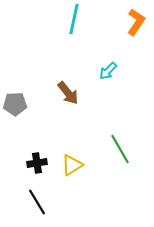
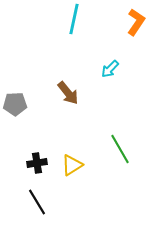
cyan arrow: moved 2 px right, 2 px up
